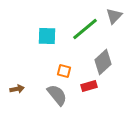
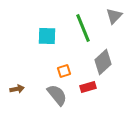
green line: moved 2 px left, 1 px up; rotated 72 degrees counterclockwise
orange square: rotated 32 degrees counterclockwise
red rectangle: moved 1 px left, 1 px down
